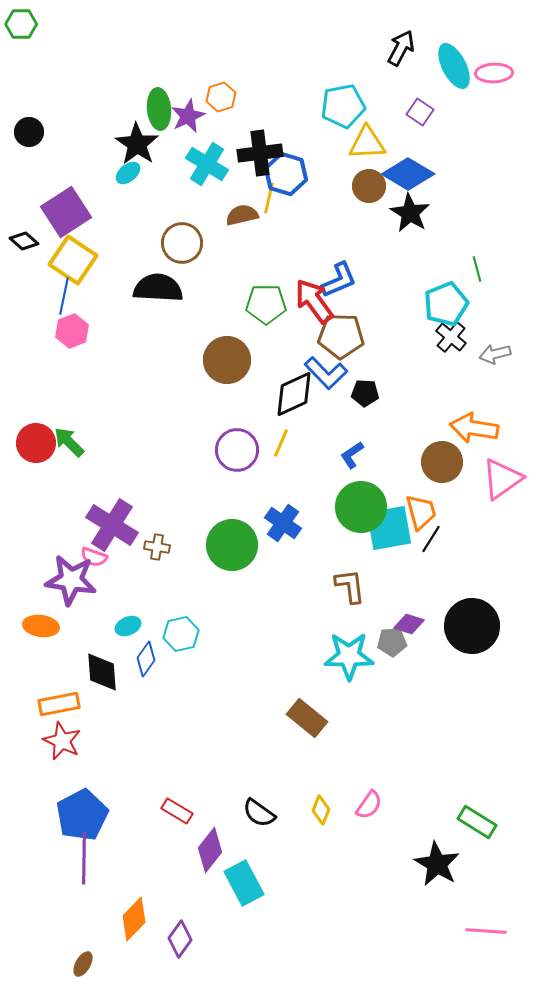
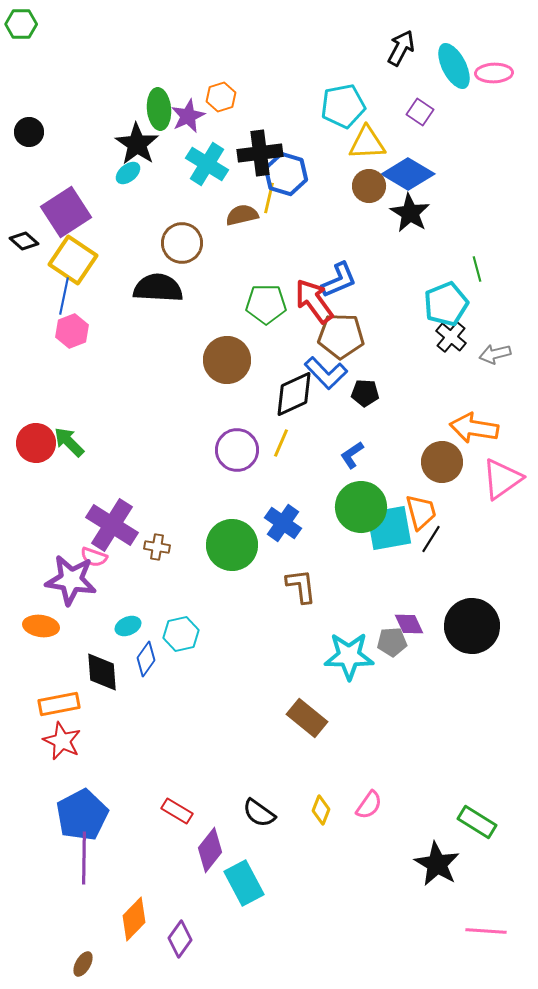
brown L-shape at (350, 586): moved 49 px left
purple diamond at (409, 624): rotated 48 degrees clockwise
